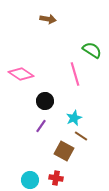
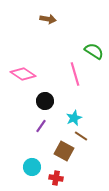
green semicircle: moved 2 px right, 1 px down
pink diamond: moved 2 px right
cyan circle: moved 2 px right, 13 px up
